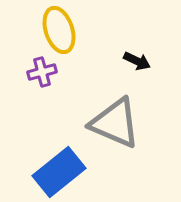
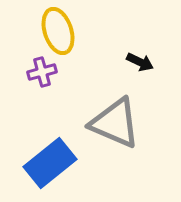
yellow ellipse: moved 1 px left, 1 px down
black arrow: moved 3 px right, 1 px down
blue rectangle: moved 9 px left, 9 px up
